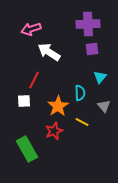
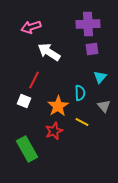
pink arrow: moved 2 px up
white square: rotated 24 degrees clockwise
